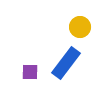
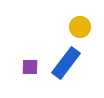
purple square: moved 5 px up
